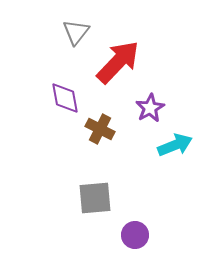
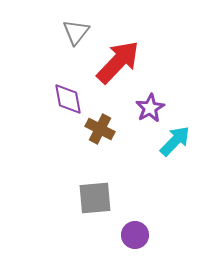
purple diamond: moved 3 px right, 1 px down
cyan arrow: moved 4 px up; rotated 24 degrees counterclockwise
